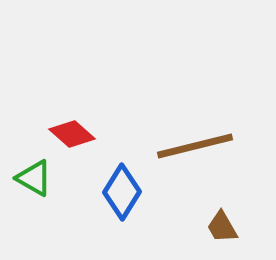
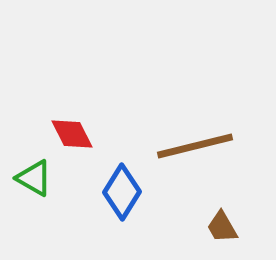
red diamond: rotated 21 degrees clockwise
